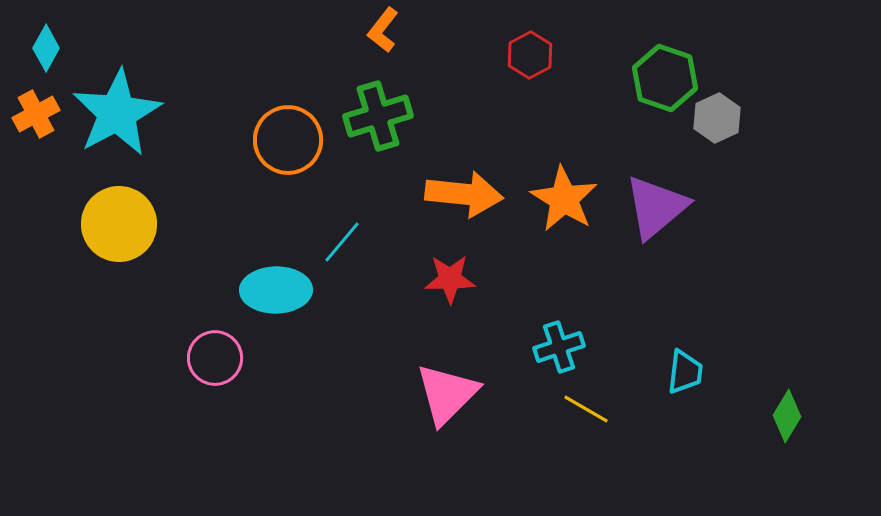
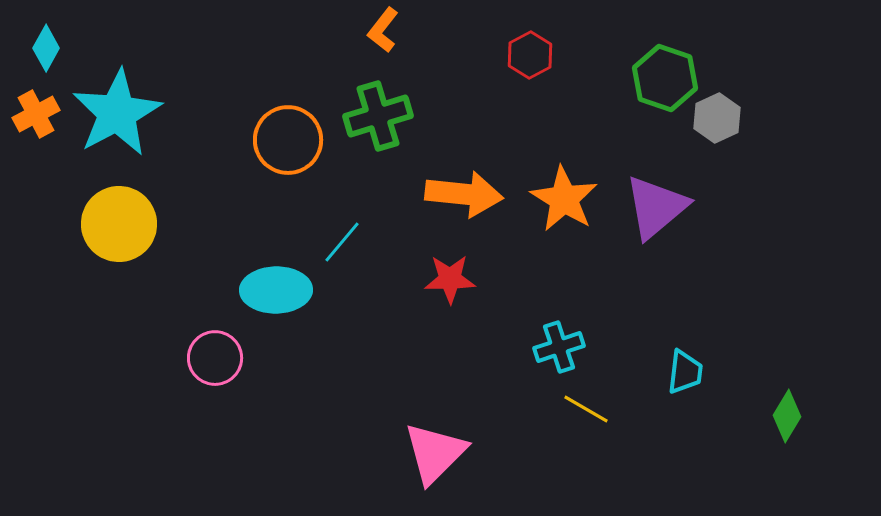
pink triangle: moved 12 px left, 59 px down
